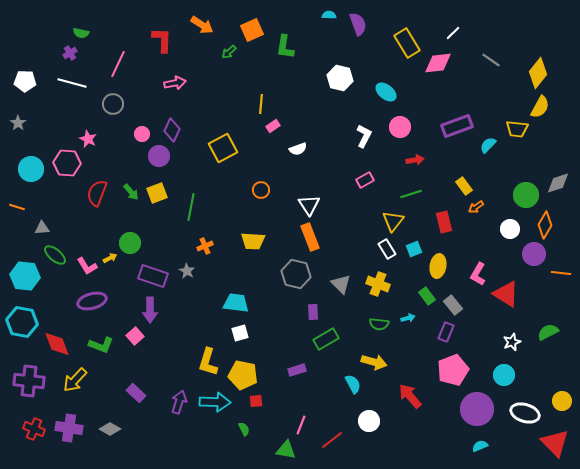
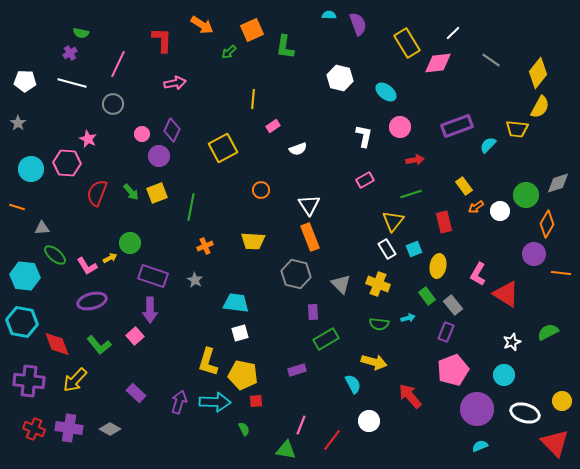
yellow line at (261, 104): moved 8 px left, 5 px up
white L-shape at (364, 136): rotated 15 degrees counterclockwise
orange diamond at (545, 225): moved 2 px right, 1 px up
white circle at (510, 229): moved 10 px left, 18 px up
gray star at (187, 271): moved 8 px right, 9 px down
green L-shape at (101, 345): moved 2 px left; rotated 30 degrees clockwise
red line at (332, 440): rotated 15 degrees counterclockwise
